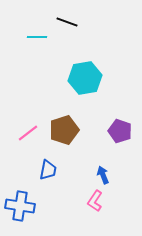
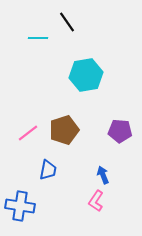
black line: rotated 35 degrees clockwise
cyan line: moved 1 px right, 1 px down
cyan hexagon: moved 1 px right, 3 px up
purple pentagon: rotated 15 degrees counterclockwise
pink L-shape: moved 1 px right
